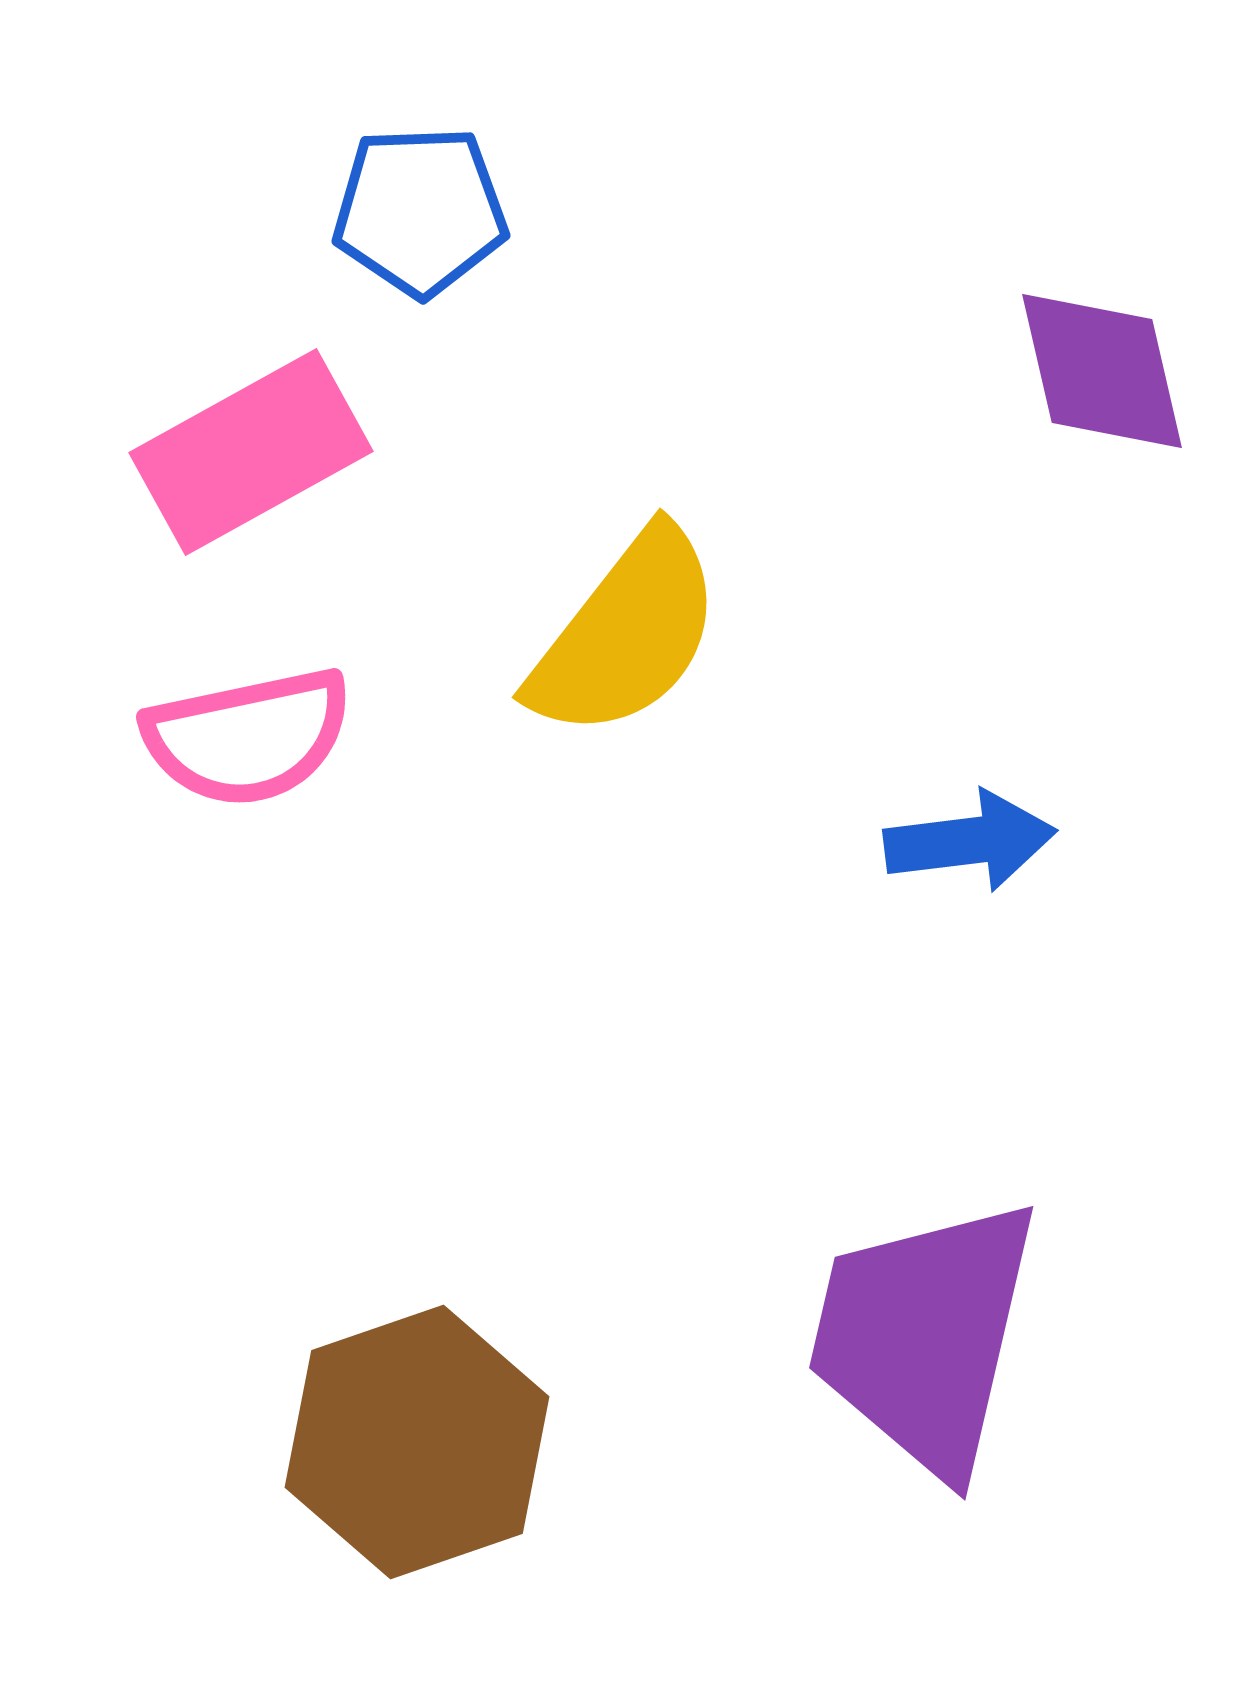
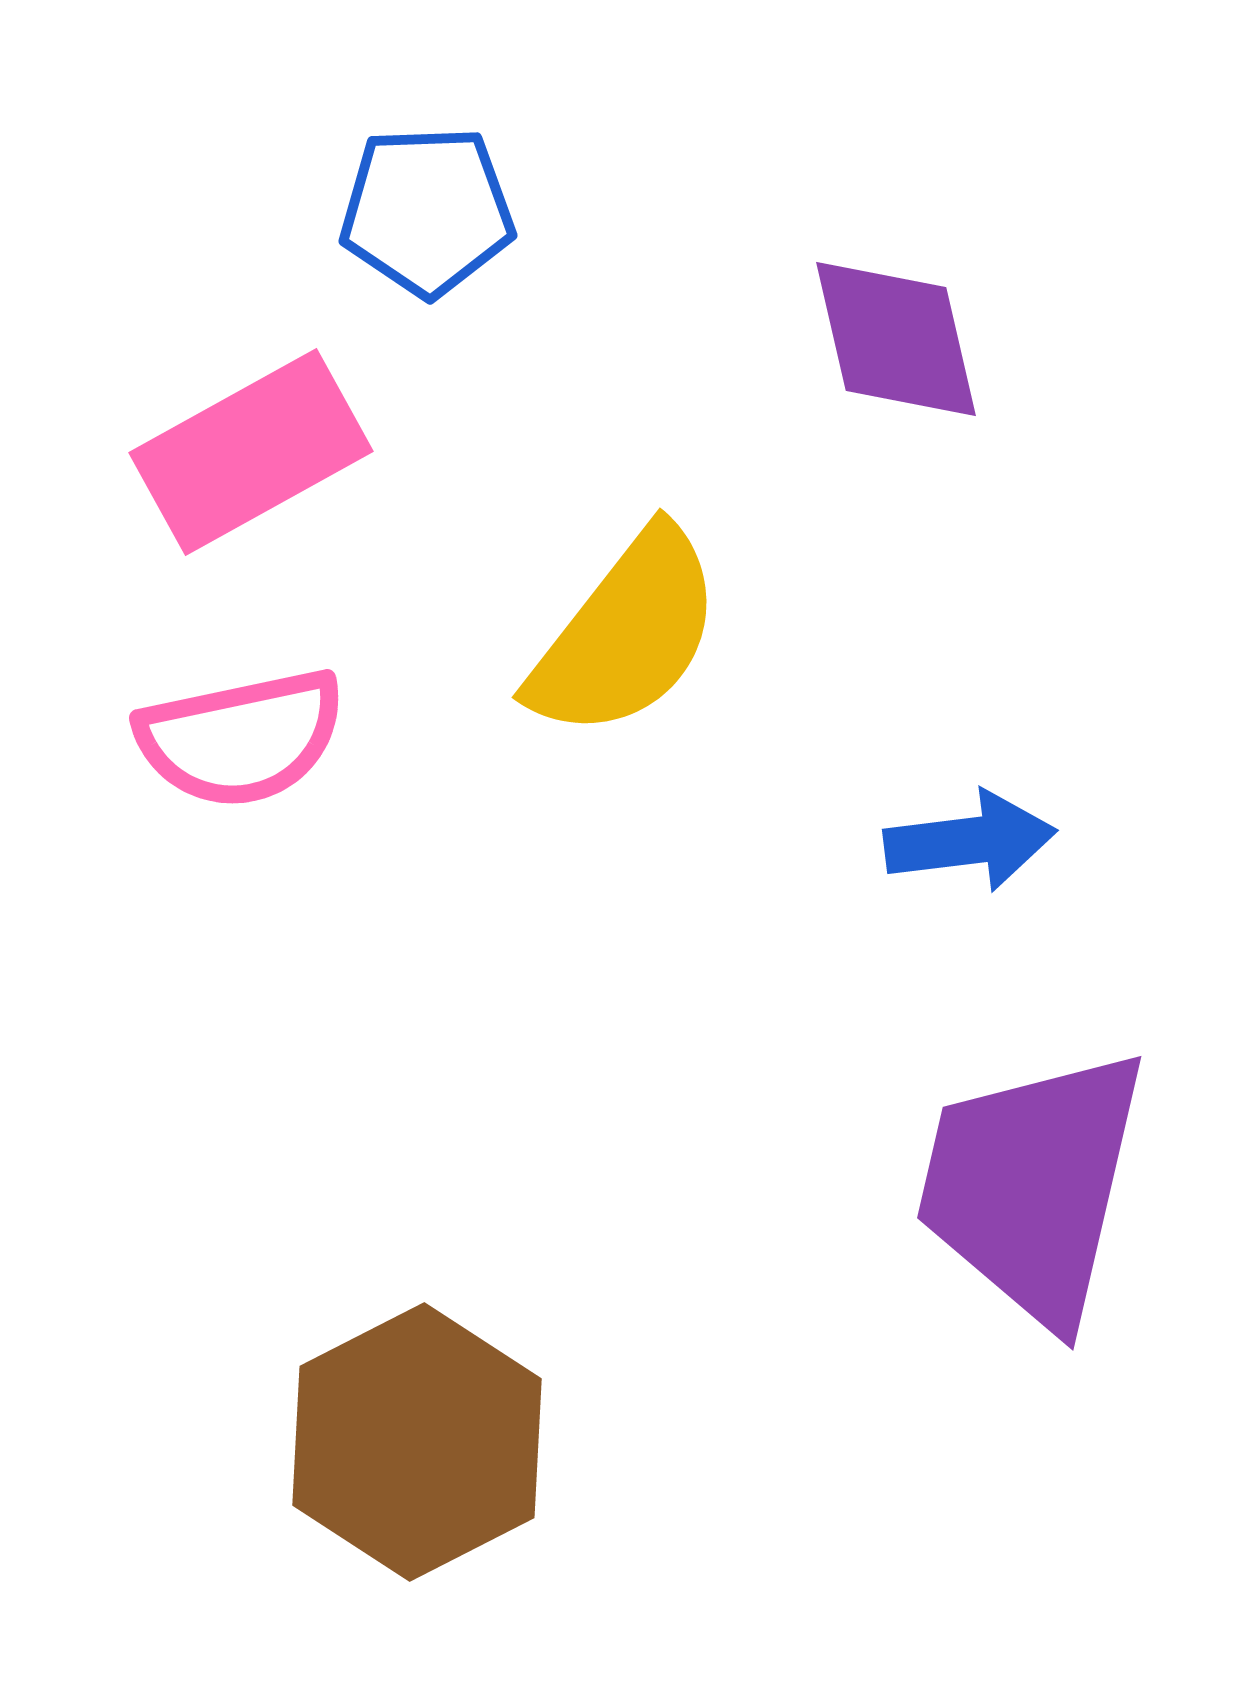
blue pentagon: moved 7 px right
purple diamond: moved 206 px left, 32 px up
pink semicircle: moved 7 px left, 1 px down
purple trapezoid: moved 108 px right, 150 px up
brown hexagon: rotated 8 degrees counterclockwise
